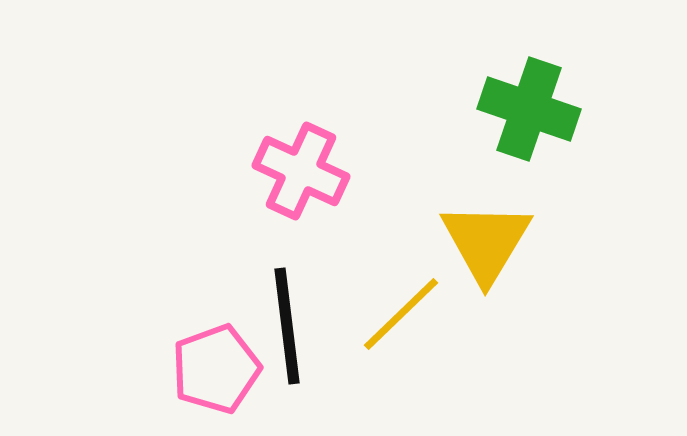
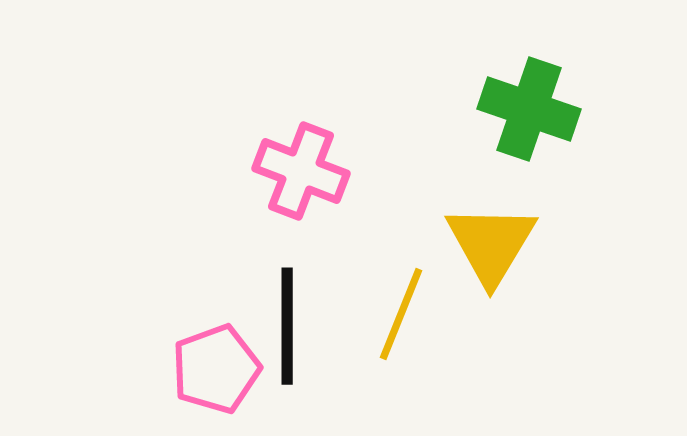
pink cross: rotated 4 degrees counterclockwise
yellow triangle: moved 5 px right, 2 px down
yellow line: rotated 24 degrees counterclockwise
black line: rotated 7 degrees clockwise
